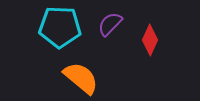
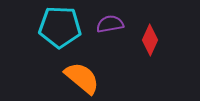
purple semicircle: rotated 36 degrees clockwise
orange semicircle: moved 1 px right
